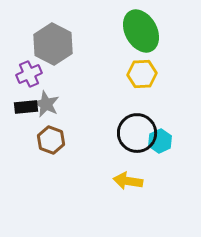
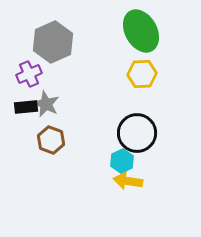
gray hexagon: moved 2 px up; rotated 9 degrees clockwise
cyan hexagon: moved 38 px left, 20 px down
